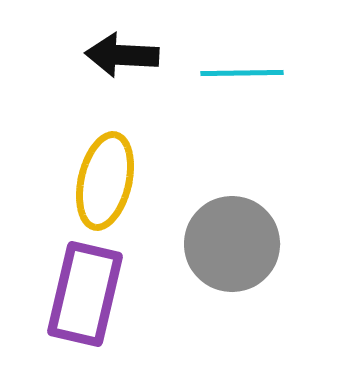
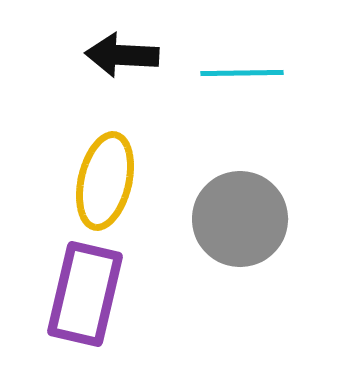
gray circle: moved 8 px right, 25 px up
